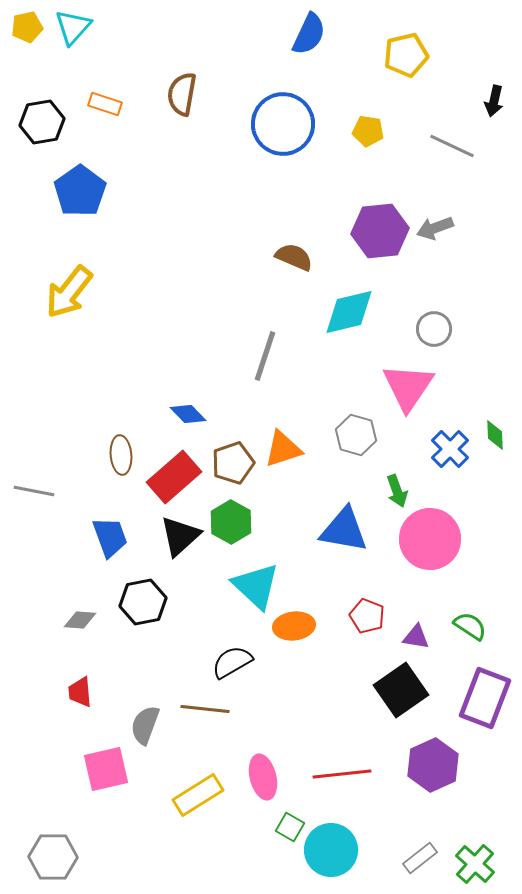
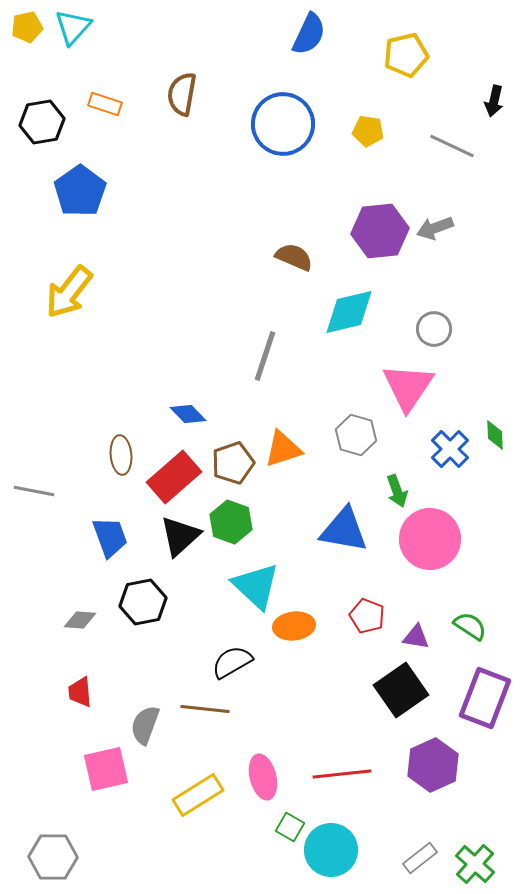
green hexagon at (231, 522): rotated 9 degrees counterclockwise
